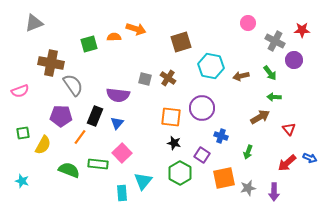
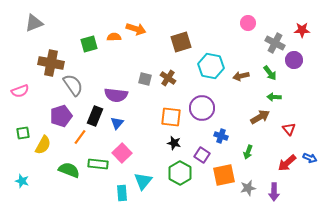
gray cross at (275, 41): moved 2 px down
purple semicircle at (118, 95): moved 2 px left
purple pentagon at (61, 116): rotated 20 degrees counterclockwise
orange square at (224, 178): moved 3 px up
